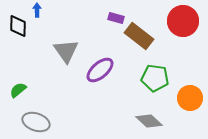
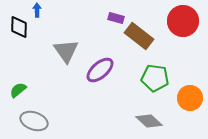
black diamond: moved 1 px right, 1 px down
gray ellipse: moved 2 px left, 1 px up
